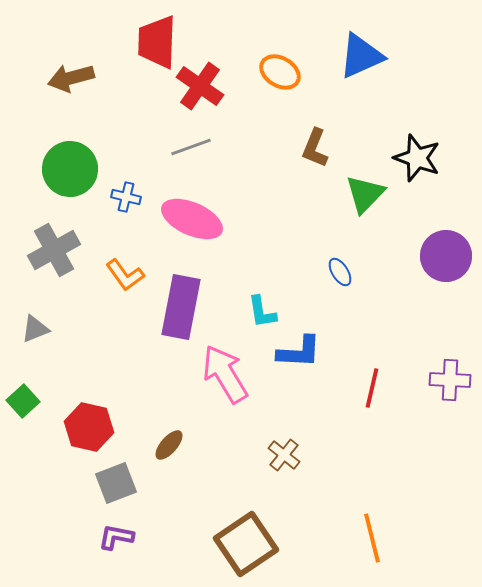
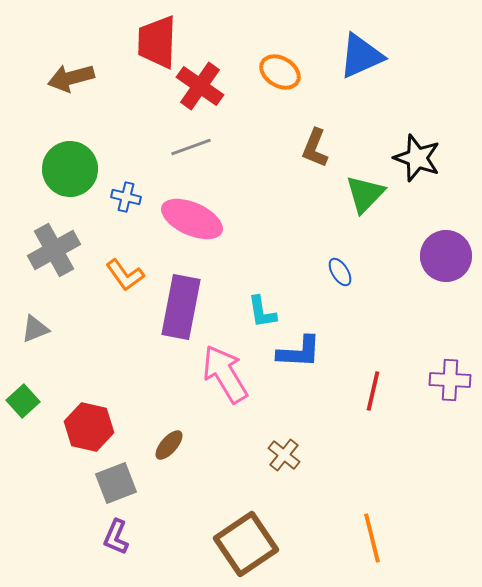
red line: moved 1 px right, 3 px down
purple L-shape: rotated 78 degrees counterclockwise
